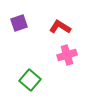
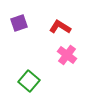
pink cross: rotated 36 degrees counterclockwise
green square: moved 1 px left, 1 px down
